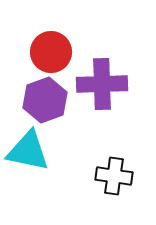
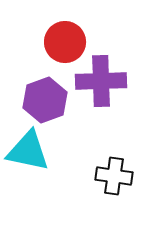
red circle: moved 14 px right, 10 px up
purple cross: moved 1 px left, 3 px up
